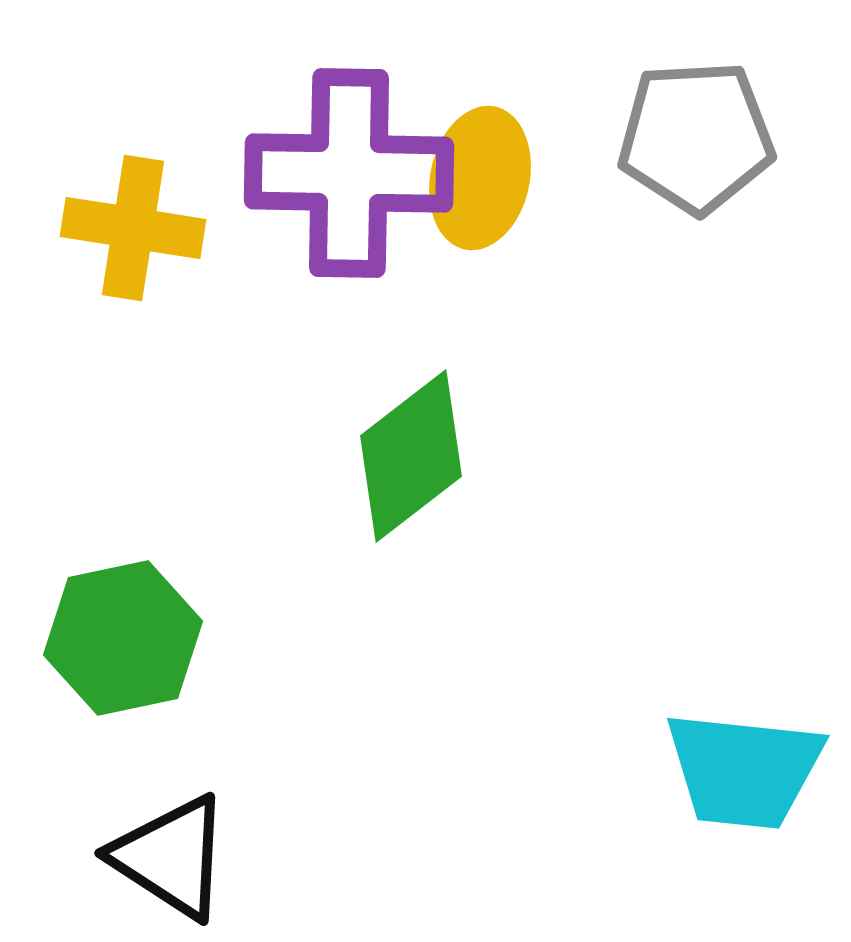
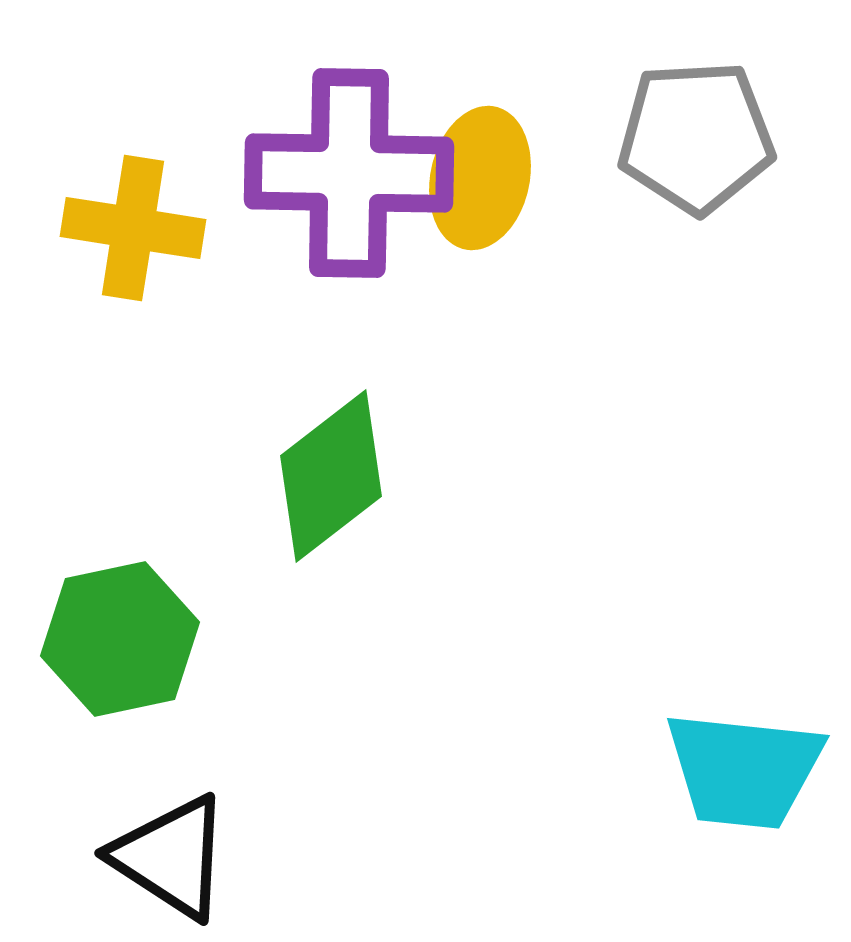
green diamond: moved 80 px left, 20 px down
green hexagon: moved 3 px left, 1 px down
